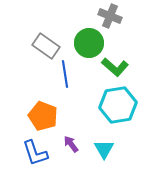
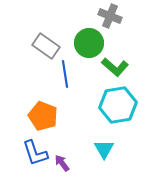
purple arrow: moved 9 px left, 19 px down
